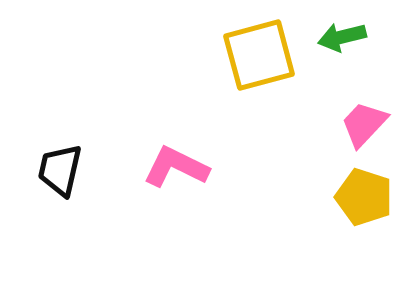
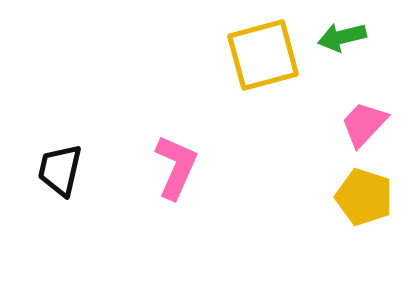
yellow square: moved 4 px right
pink L-shape: rotated 88 degrees clockwise
